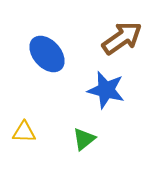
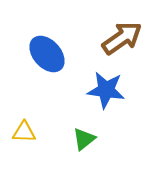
blue star: rotated 6 degrees counterclockwise
